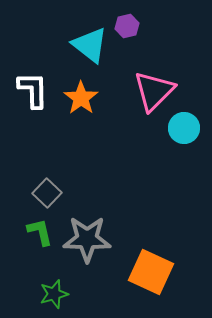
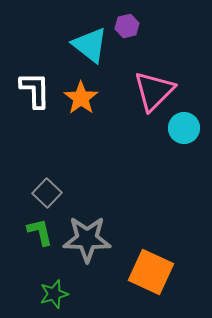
white L-shape: moved 2 px right
